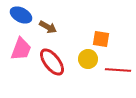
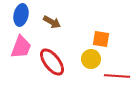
blue ellipse: rotated 75 degrees clockwise
brown arrow: moved 4 px right, 5 px up
pink trapezoid: moved 2 px up
yellow circle: moved 3 px right
red line: moved 1 px left, 6 px down
